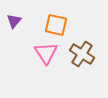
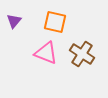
orange square: moved 1 px left, 3 px up
pink triangle: rotated 35 degrees counterclockwise
